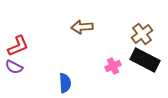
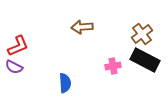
pink cross: rotated 14 degrees clockwise
